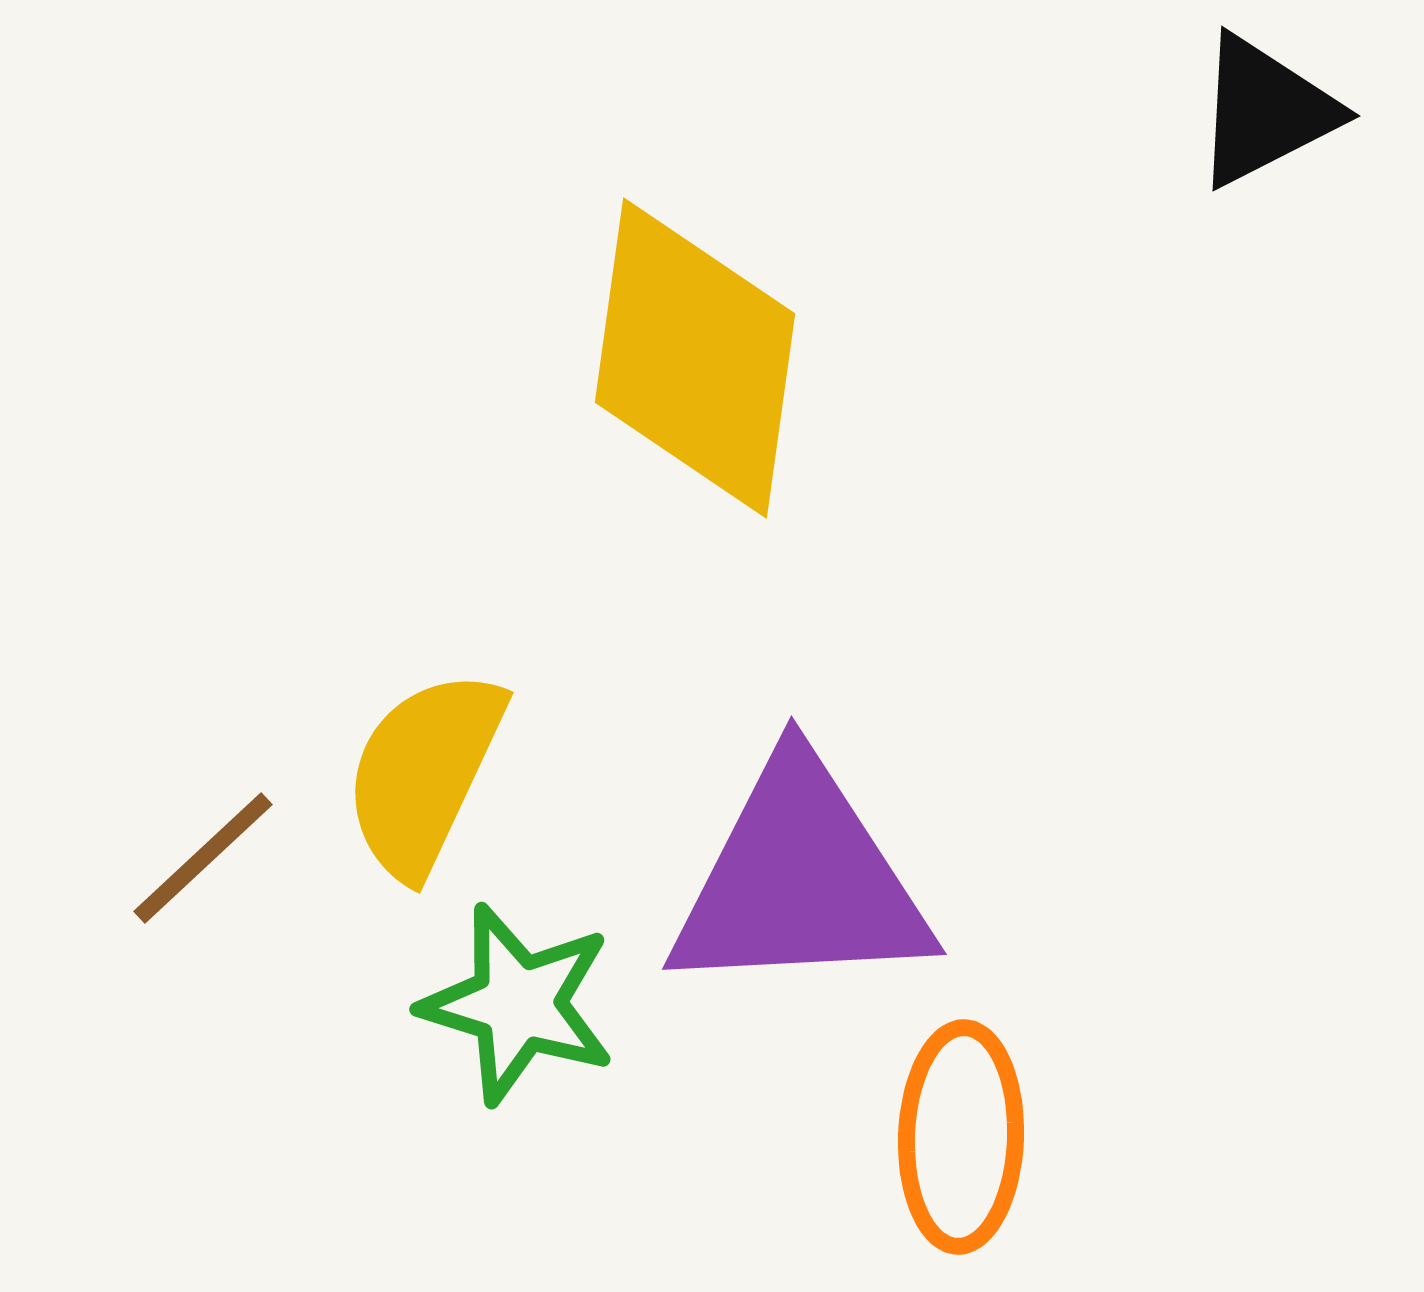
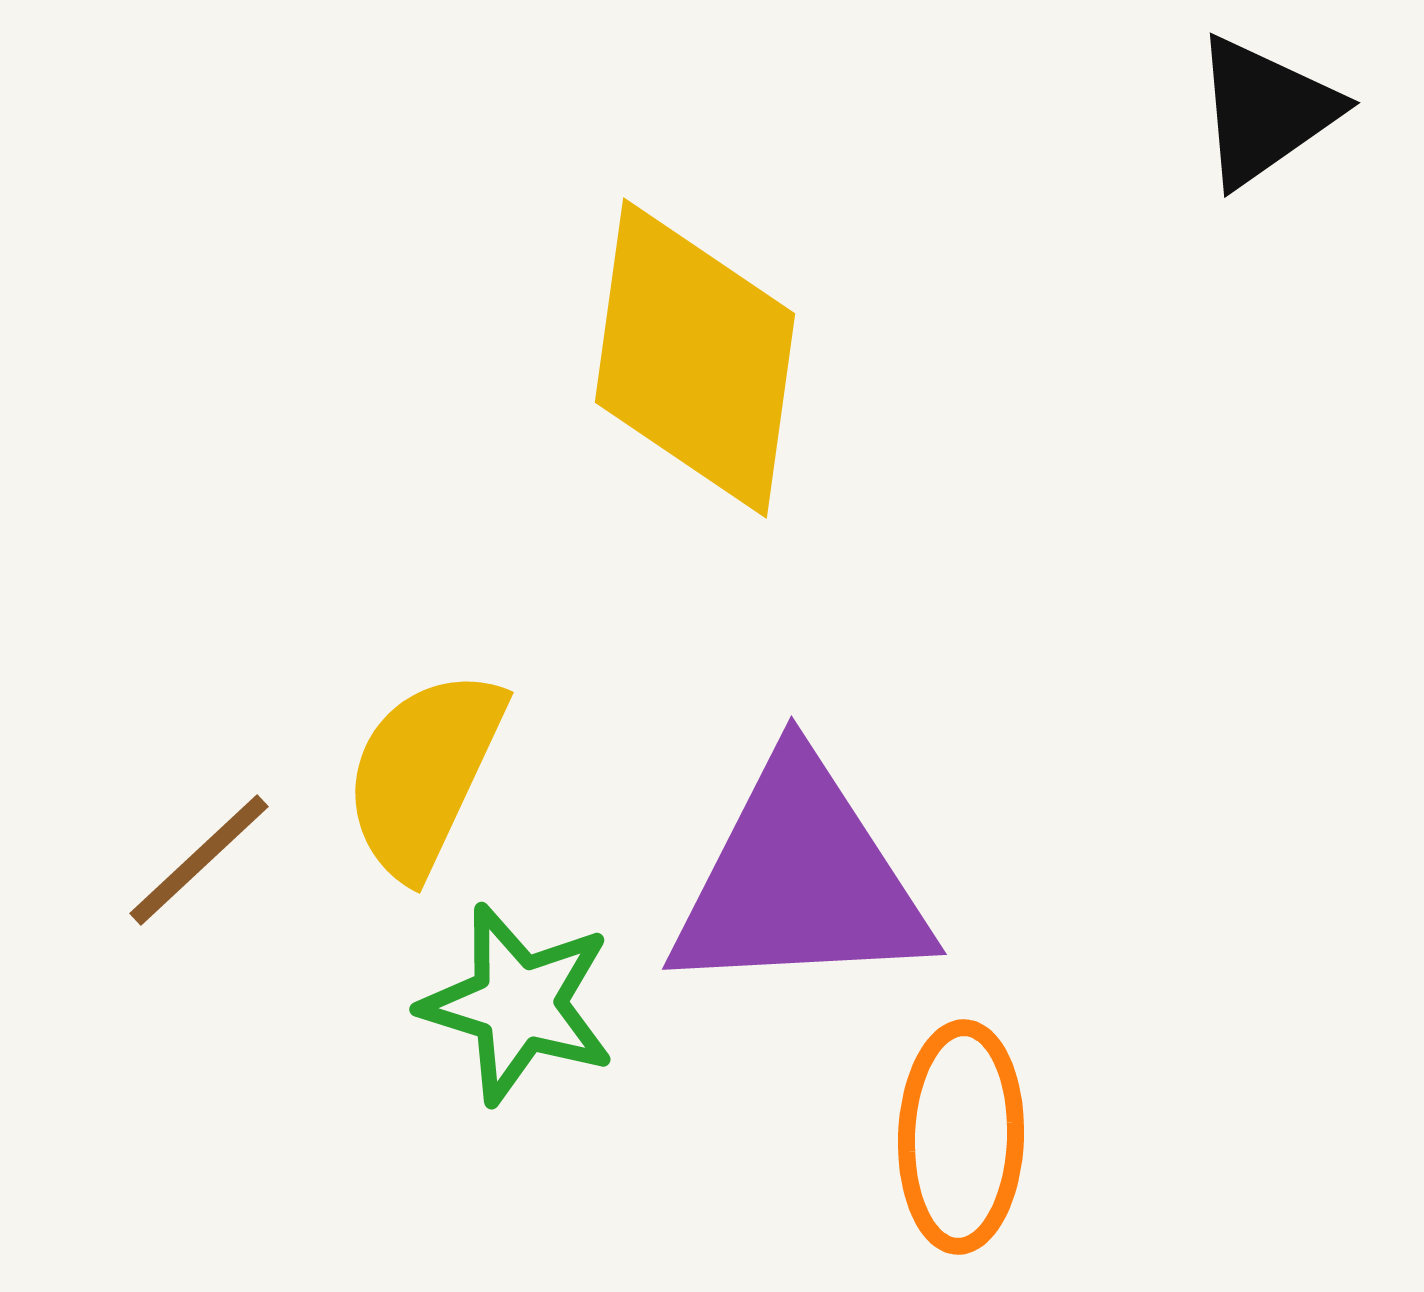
black triangle: rotated 8 degrees counterclockwise
brown line: moved 4 px left, 2 px down
